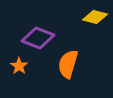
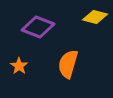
purple diamond: moved 11 px up
